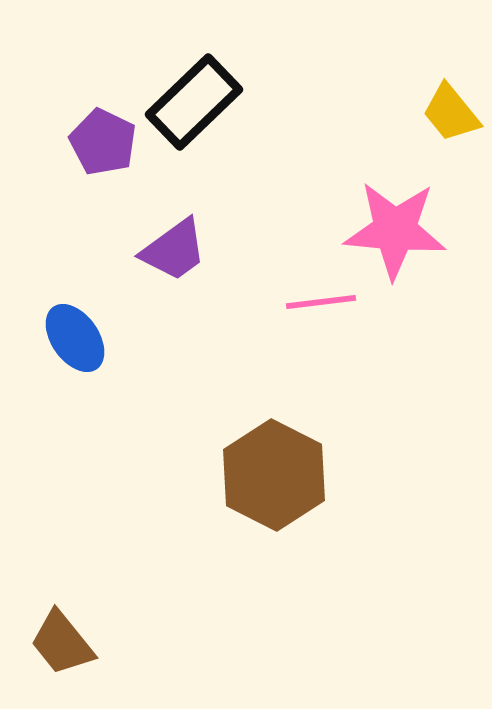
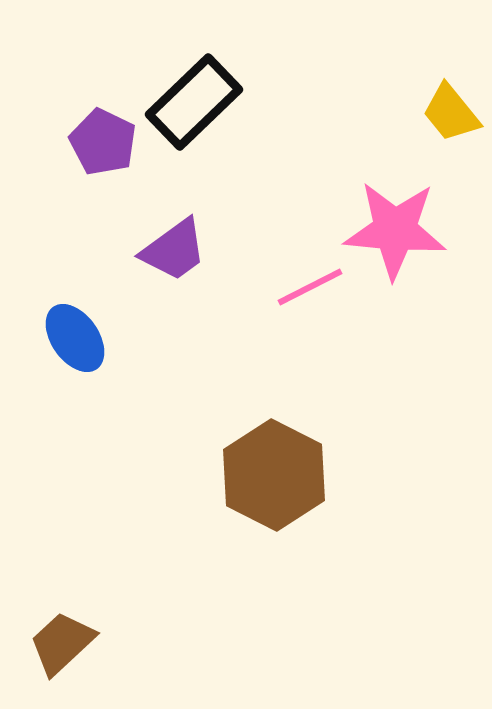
pink line: moved 11 px left, 15 px up; rotated 20 degrees counterclockwise
brown trapezoid: rotated 86 degrees clockwise
